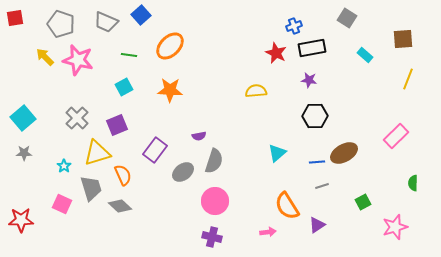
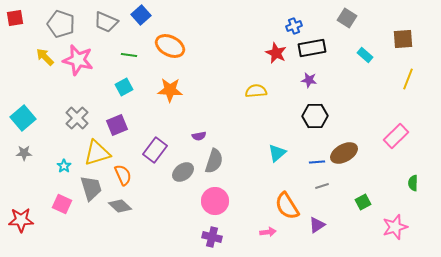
orange ellipse at (170, 46): rotated 72 degrees clockwise
